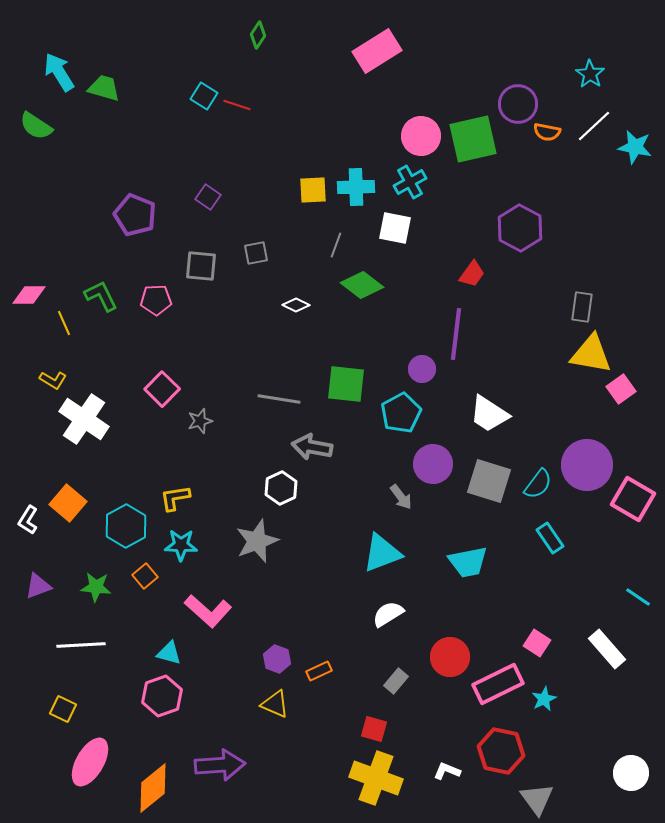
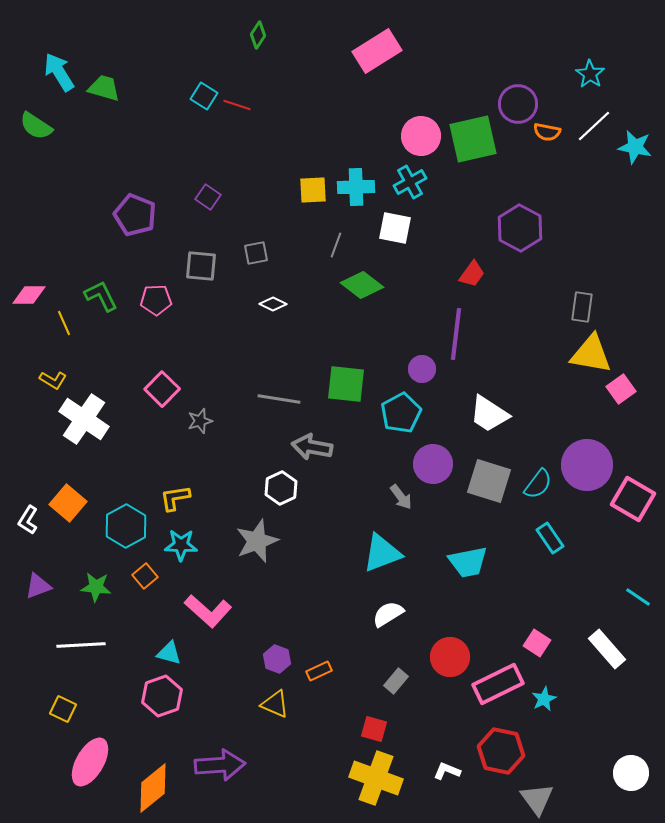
white diamond at (296, 305): moved 23 px left, 1 px up
